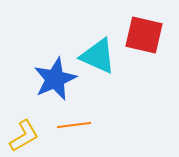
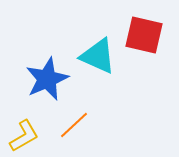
blue star: moved 8 px left
orange line: rotated 36 degrees counterclockwise
